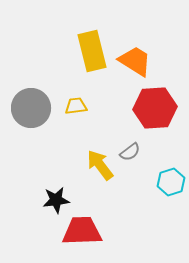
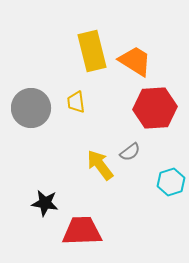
yellow trapezoid: moved 4 px up; rotated 90 degrees counterclockwise
black star: moved 11 px left, 3 px down; rotated 16 degrees clockwise
